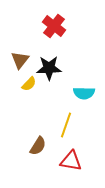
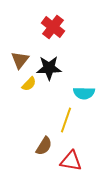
red cross: moved 1 px left, 1 px down
yellow line: moved 5 px up
brown semicircle: moved 6 px right
